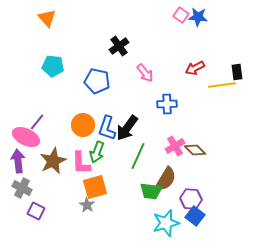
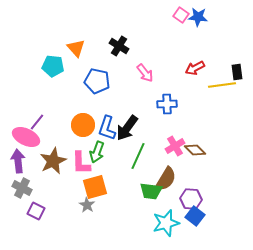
orange triangle: moved 29 px right, 30 px down
black cross: rotated 24 degrees counterclockwise
